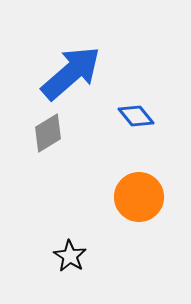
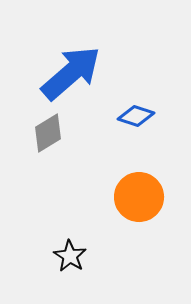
blue diamond: rotated 33 degrees counterclockwise
